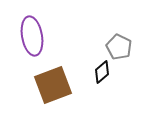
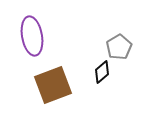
gray pentagon: rotated 15 degrees clockwise
